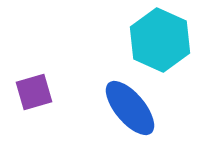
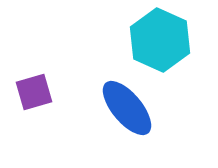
blue ellipse: moved 3 px left
